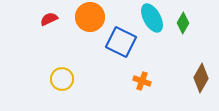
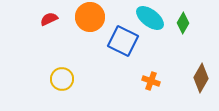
cyan ellipse: moved 2 px left; rotated 24 degrees counterclockwise
blue square: moved 2 px right, 1 px up
orange cross: moved 9 px right
